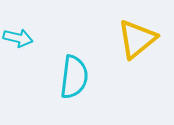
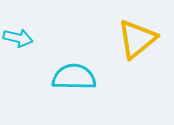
cyan semicircle: rotated 96 degrees counterclockwise
